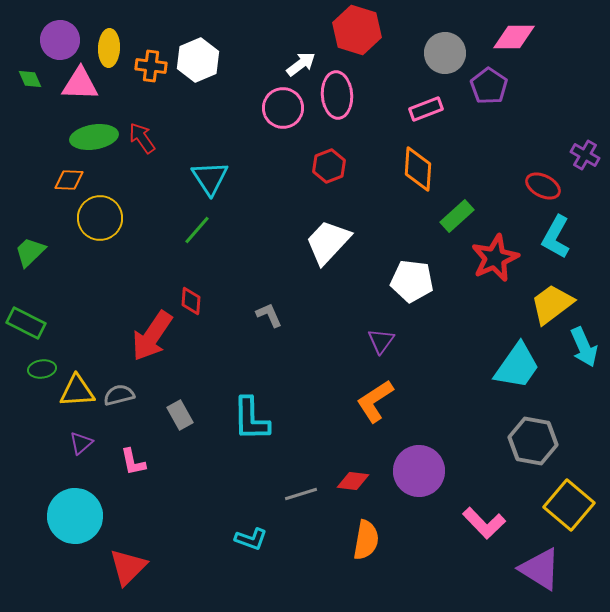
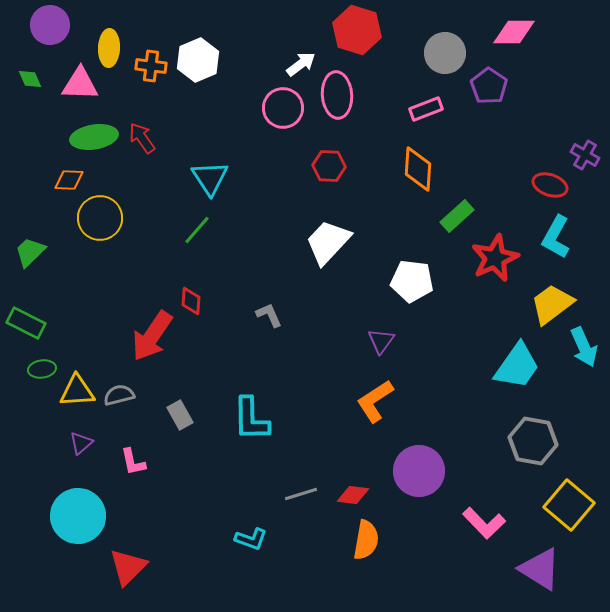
pink diamond at (514, 37): moved 5 px up
purple circle at (60, 40): moved 10 px left, 15 px up
red hexagon at (329, 166): rotated 24 degrees clockwise
red ellipse at (543, 186): moved 7 px right, 1 px up; rotated 8 degrees counterclockwise
red diamond at (353, 481): moved 14 px down
cyan circle at (75, 516): moved 3 px right
